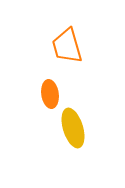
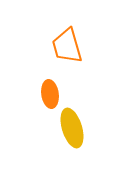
yellow ellipse: moved 1 px left
